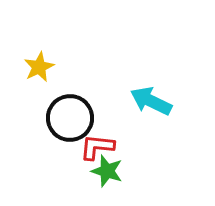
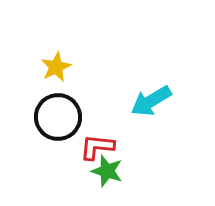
yellow star: moved 17 px right
cyan arrow: rotated 57 degrees counterclockwise
black circle: moved 12 px left, 1 px up
